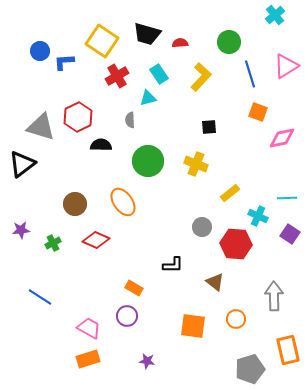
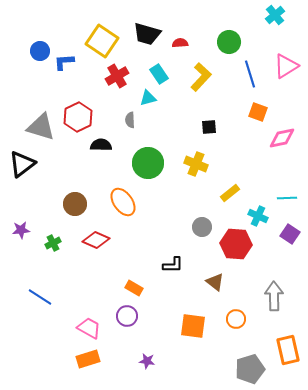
green circle at (148, 161): moved 2 px down
